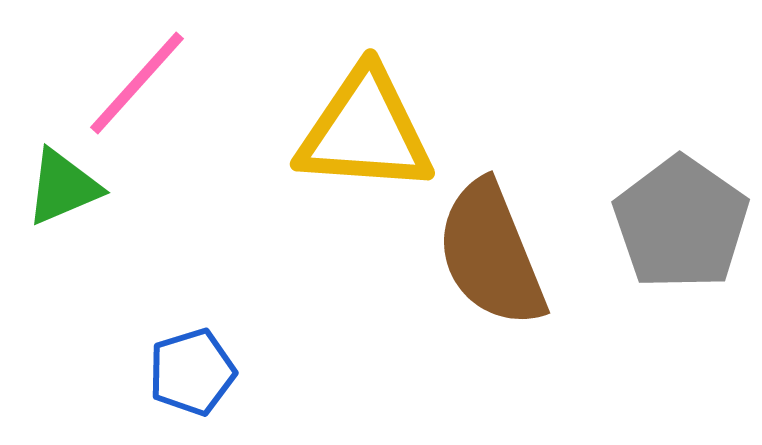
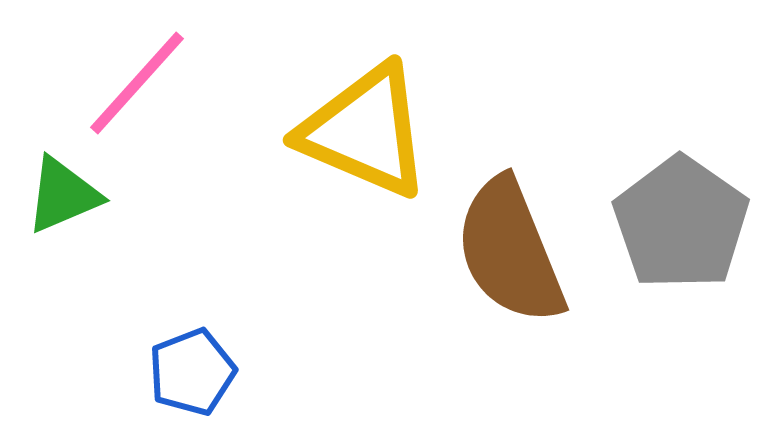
yellow triangle: rotated 19 degrees clockwise
green triangle: moved 8 px down
brown semicircle: moved 19 px right, 3 px up
blue pentagon: rotated 4 degrees counterclockwise
